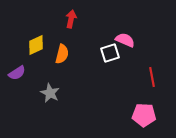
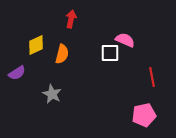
white square: rotated 18 degrees clockwise
gray star: moved 2 px right, 1 px down
pink pentagon: rotated 15 degrees counterclockwise
